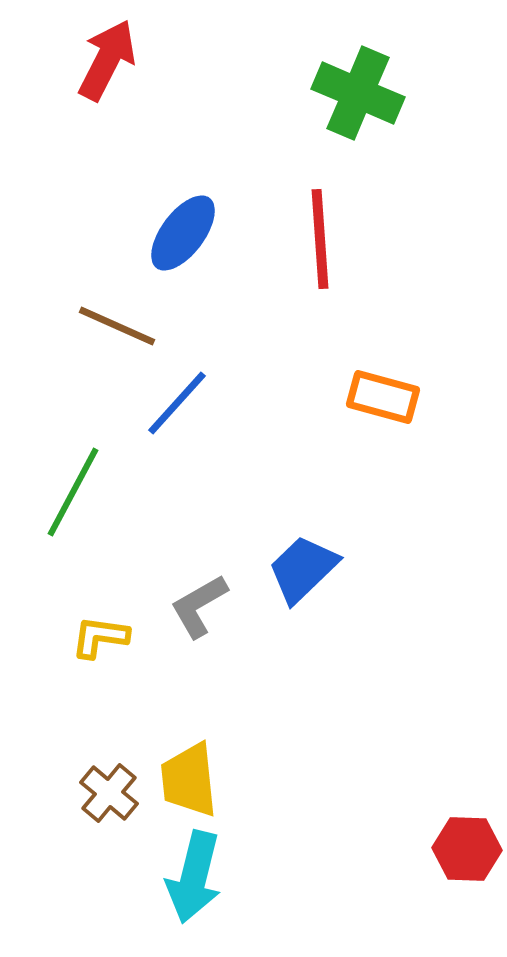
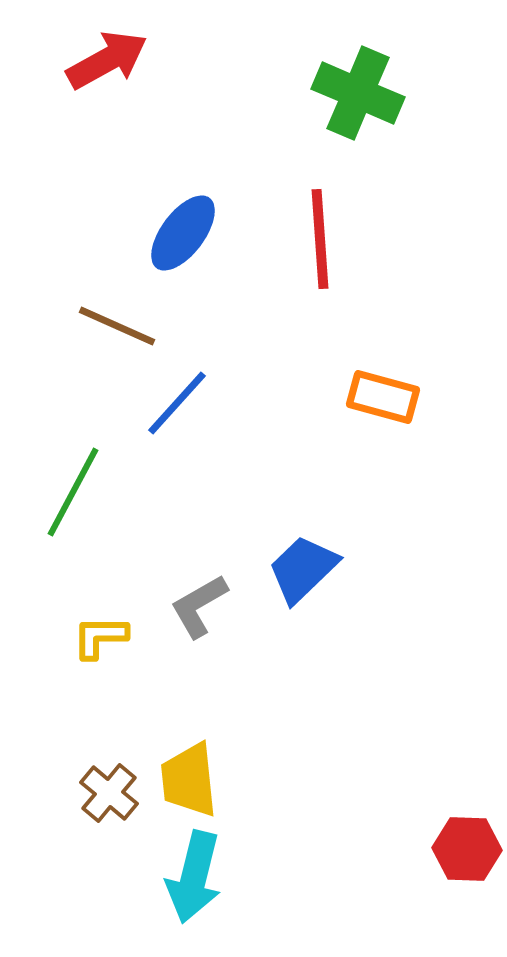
red arrow: rotated 34 degrees clockwise
yellow L-shape: rotated 8 degrees counterclockwise
